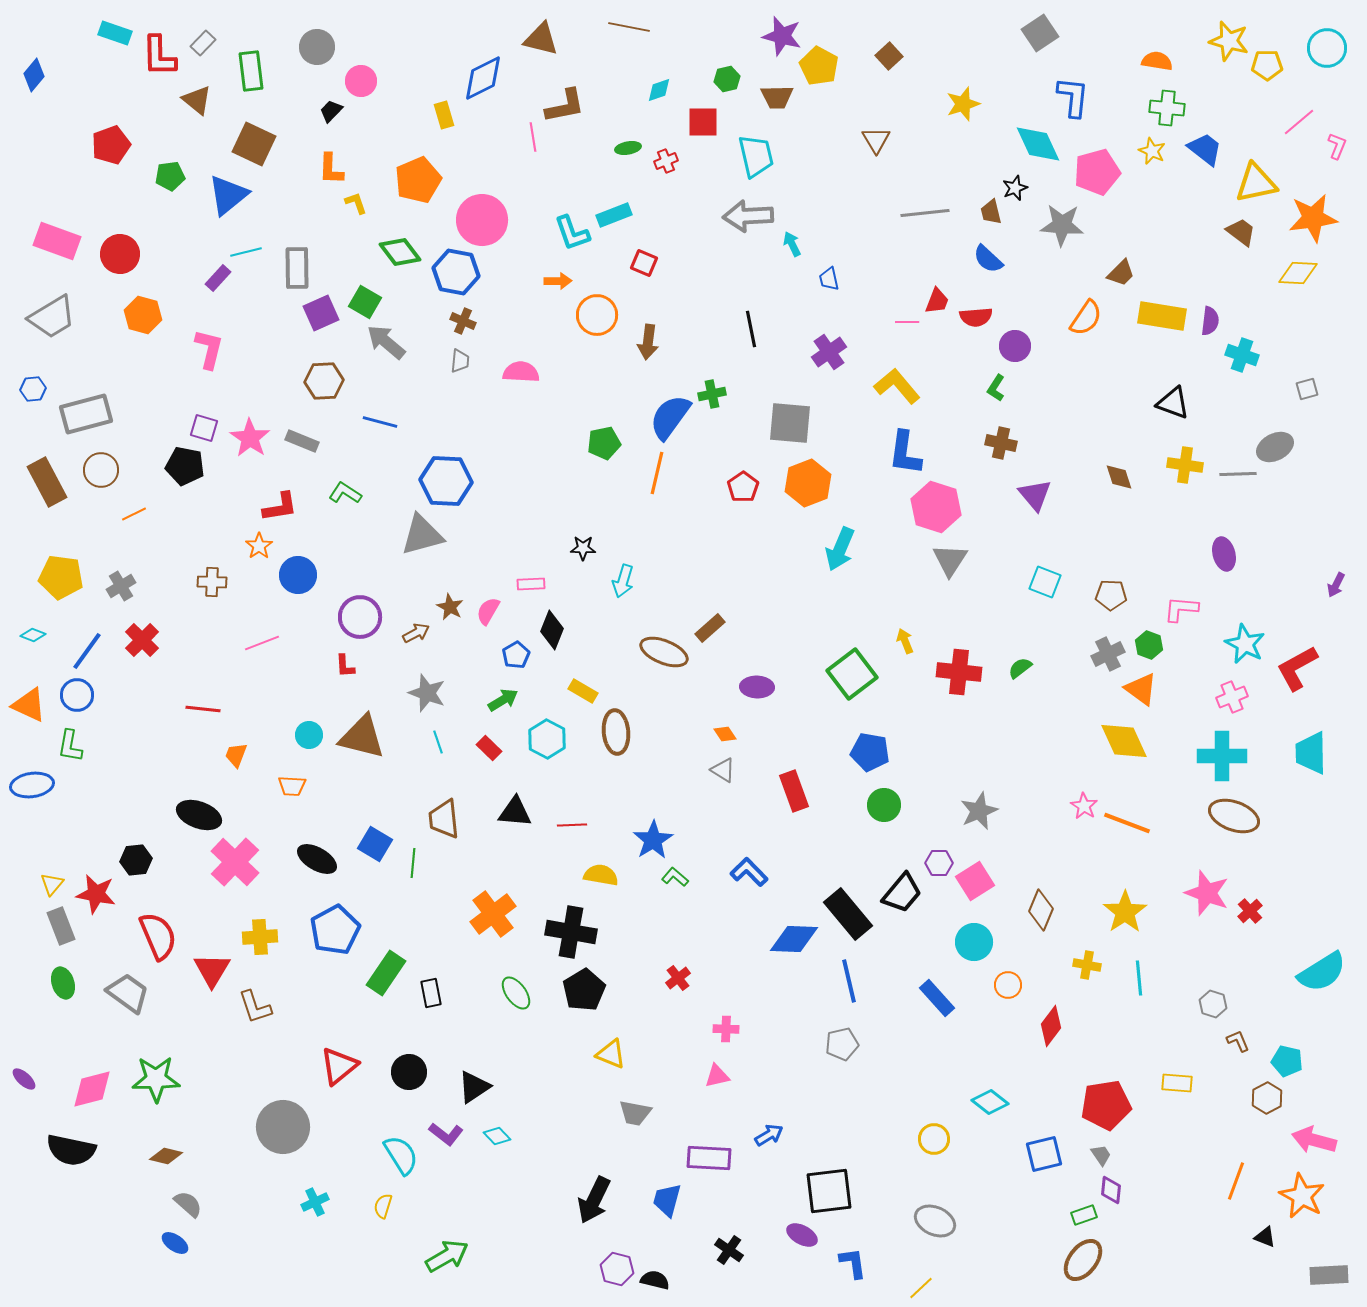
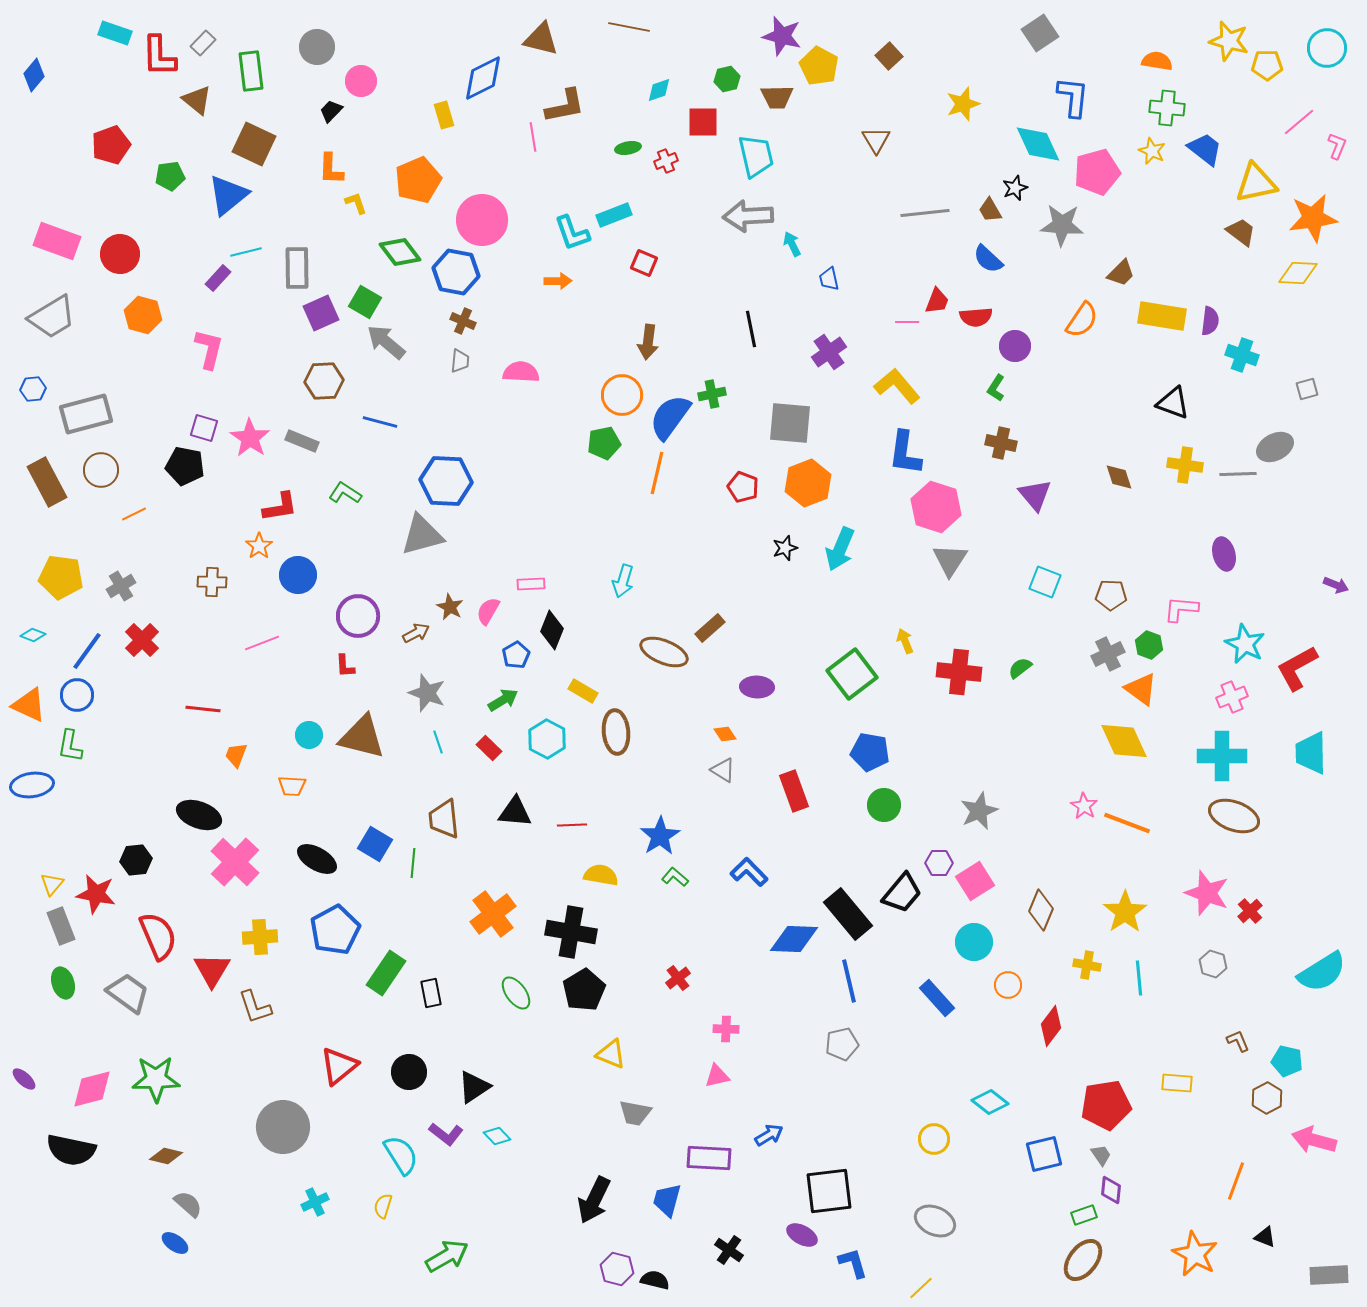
brown trapezoid at (991, 212): moved 1 px left, 2 px up; rotated 16 degrees counterclockwise
orange circle at (597, 315): moved 25 px right, 80 px down
orange semicircle at (1086, 318): moved 4 px left, 2 px down
red pentagon at (743, 487): rotated 16 degrees counterclockwise
black star at (583, 548): moved 202 px right; rotated 20 degrees counterclockwise
purple arrow at (1336, 585): rotated 95 degrees counterclockwise
purple circle at (360, 617): moved 2 px left, 1 px up
blue star at (653, 840): moved 7 px right, 4 px up
gray hexagon at (1213, 1004): moved 40 px up
orange star at (1302, 1196): moved 107 px left, 58 px down
blue L-shape at (853, 1263): rotated 8 degrees counterclockwise
